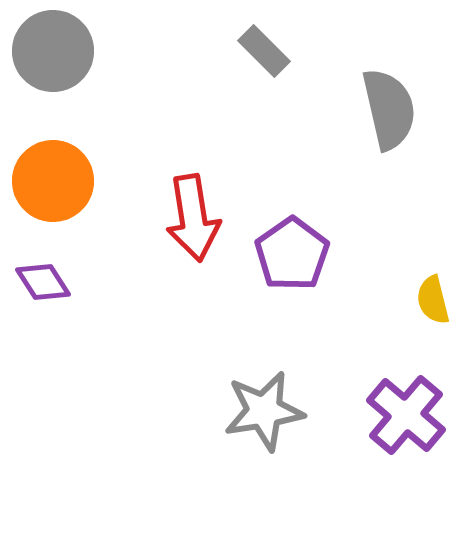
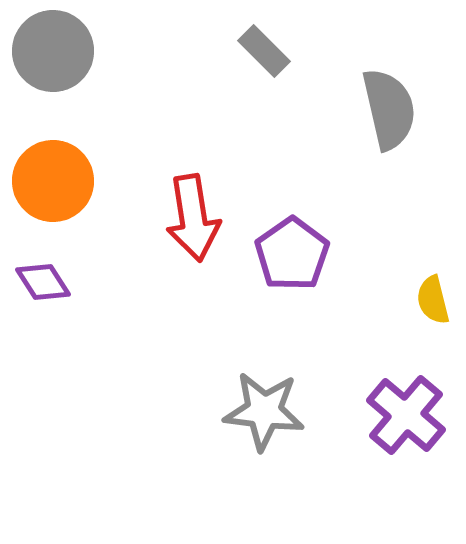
gray star: rotated 16 degrees clockwise
